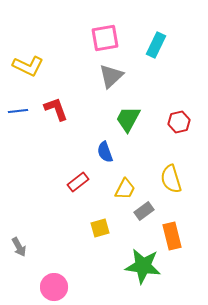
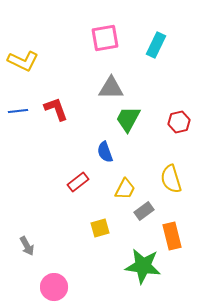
yellow L-shape: moved 5 px left, 5 px up
gray triangle: moved 12 px down; rotated 44 degrees clockwise
gray arrow: moved 8 px right, 1 px up
